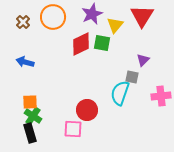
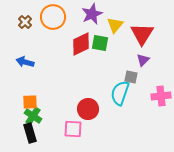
red triangle: moved 18 px down
brown cross: moved 2 px right
green square: moved 2 px left
gray square: moved 1 px left
red circle: moved 1 px right, 1 px up
